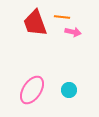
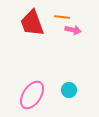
red trapezoid: moved 3 px left
pink arrow: moved 2 px up
pink ellipse: moved 5 px down
